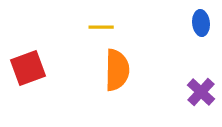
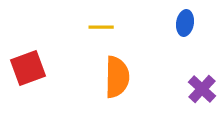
blue ellipse: moved 16 px left; rotated 15 degrees clockwise
orange semicircle: moved 7 px down
purple cross: moved 1 px right, 3 px up
